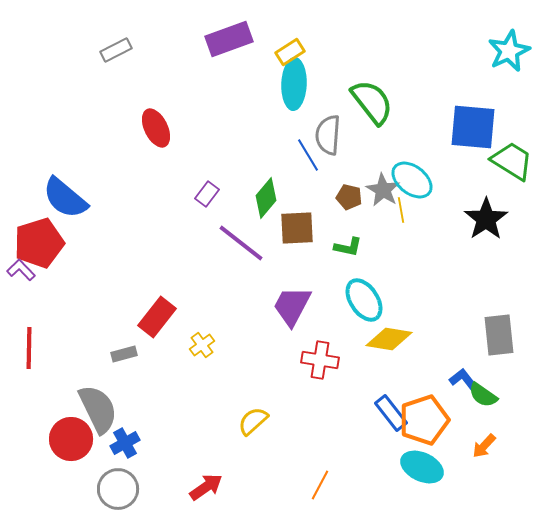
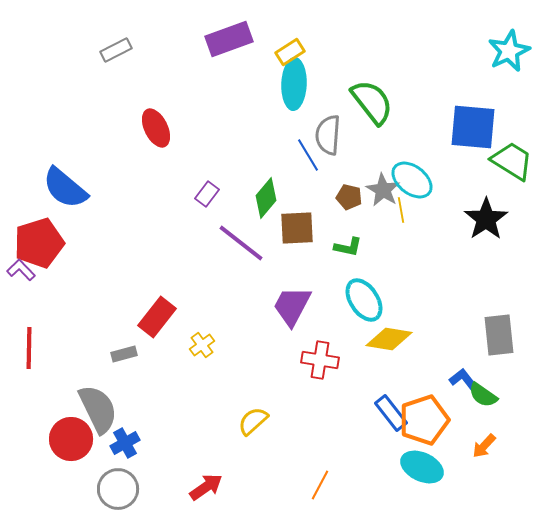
blue semicircle at (65, 198): moved 10 px up
